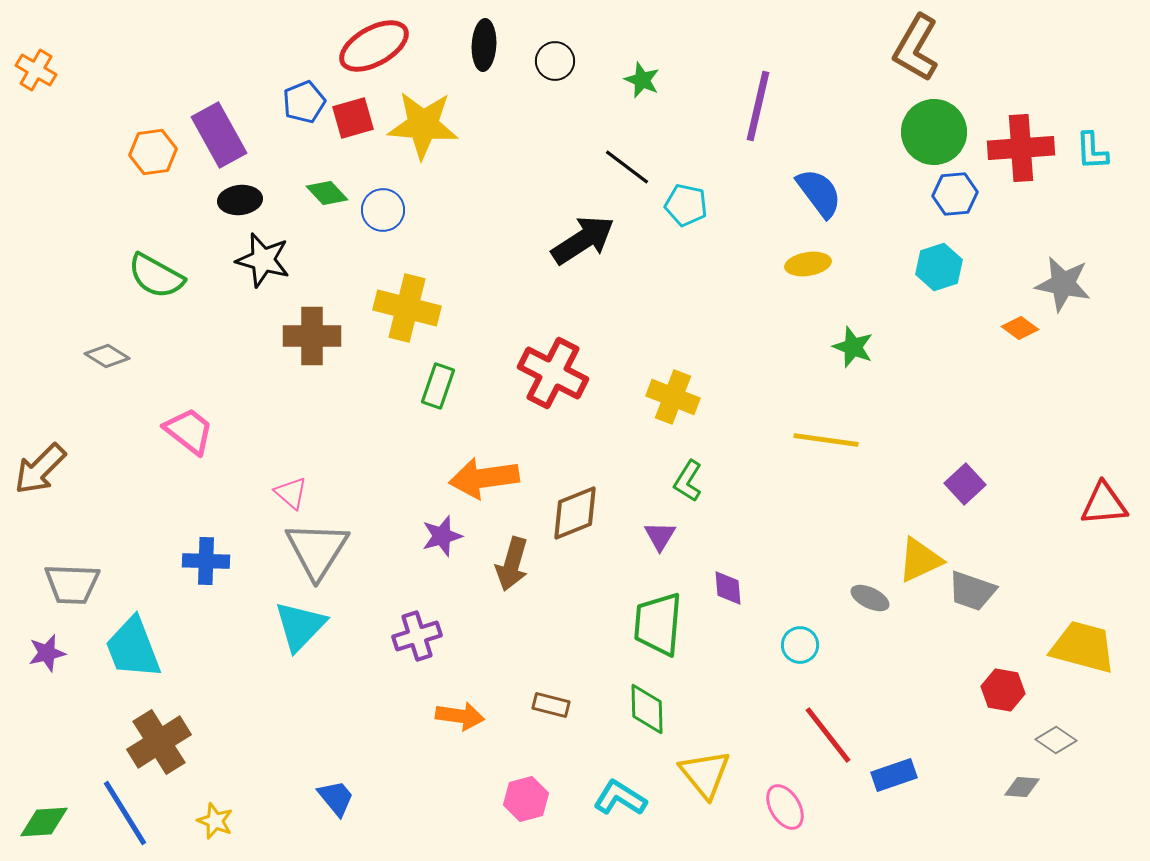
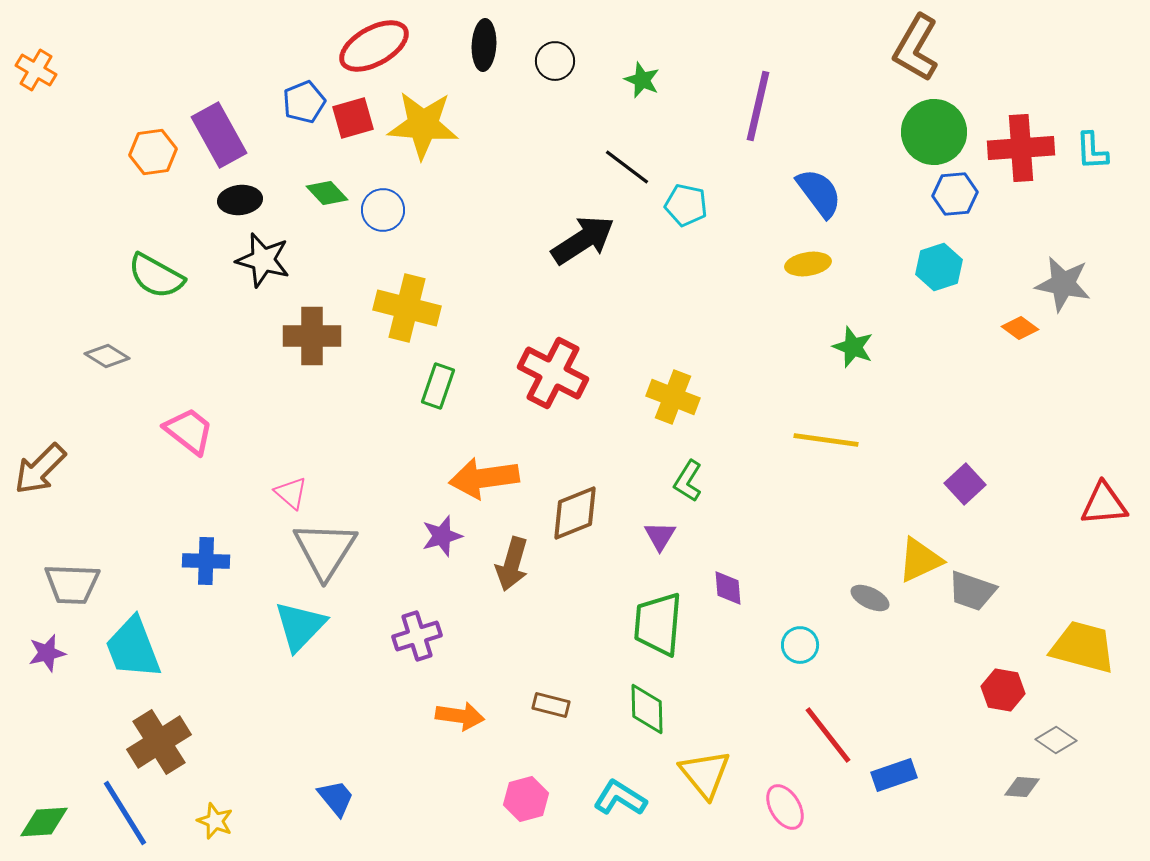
gray triangle at (317, 550): moved 8 px right
